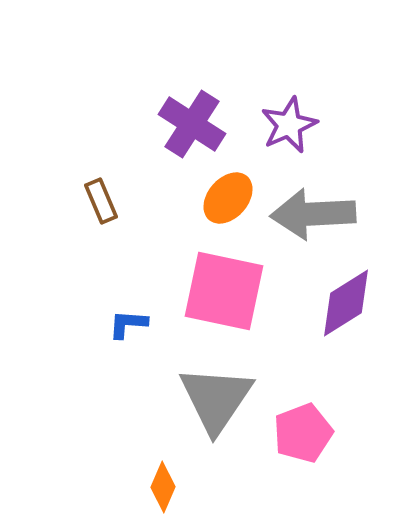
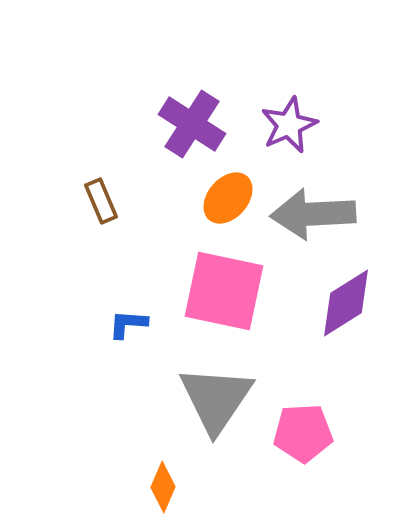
pink pentagon: rotated 18 degrees clockwise
